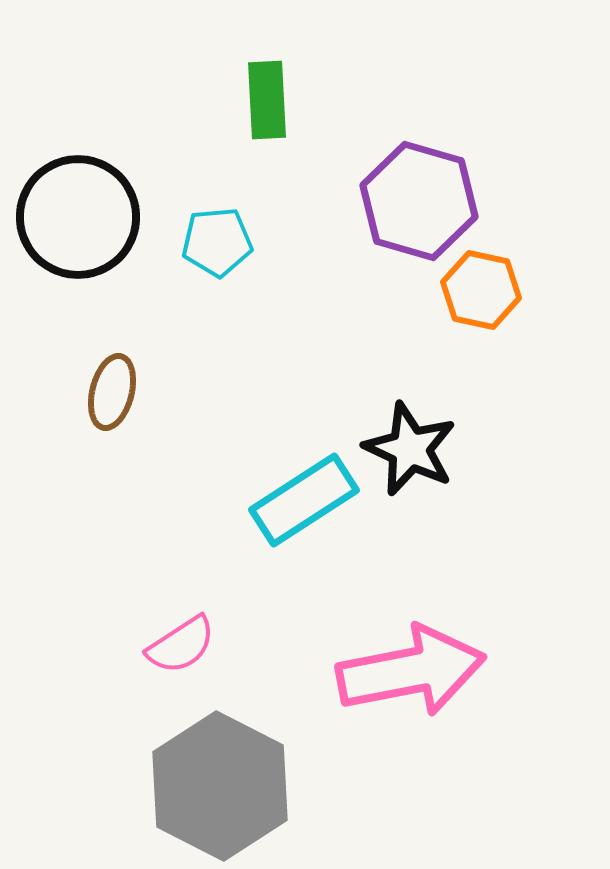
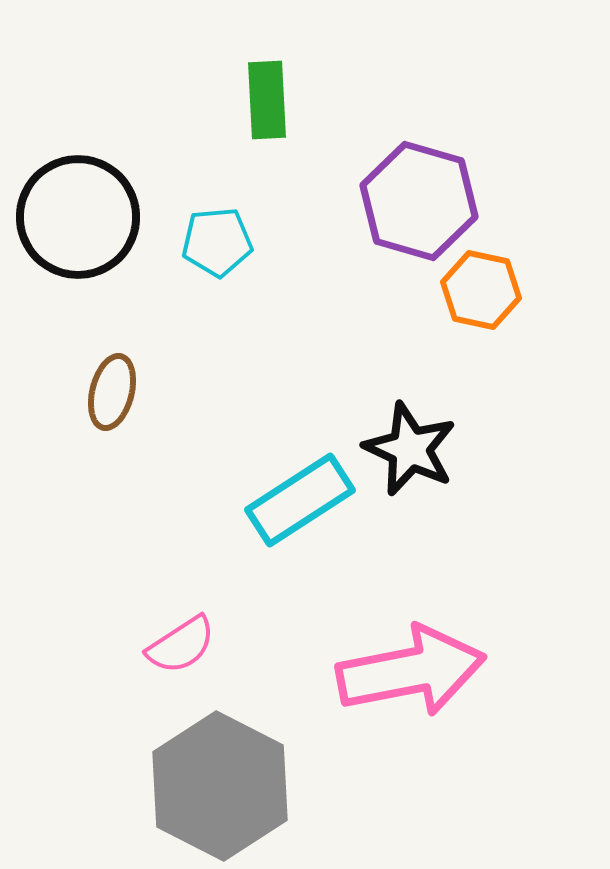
cyan rectangle: moved 4 px left
